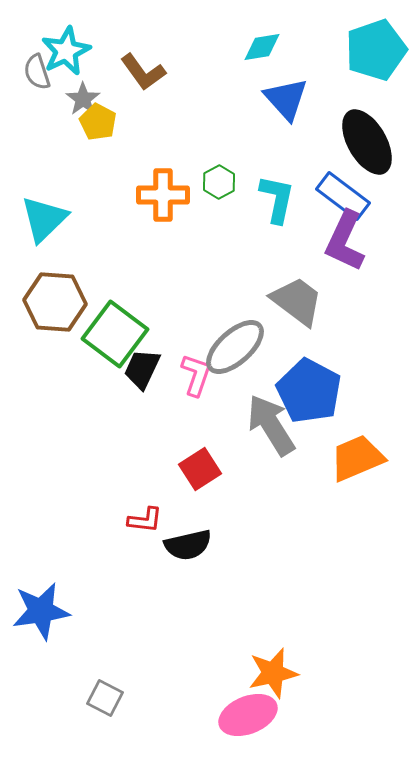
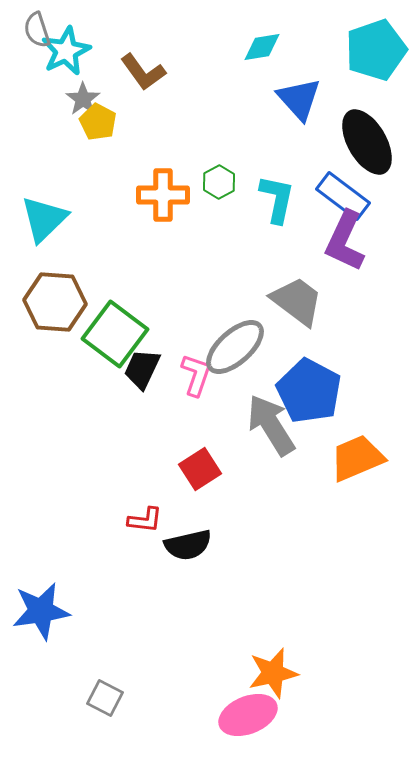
gray semicircle: moved 42 px up
blue triangle: moved 13 px right
